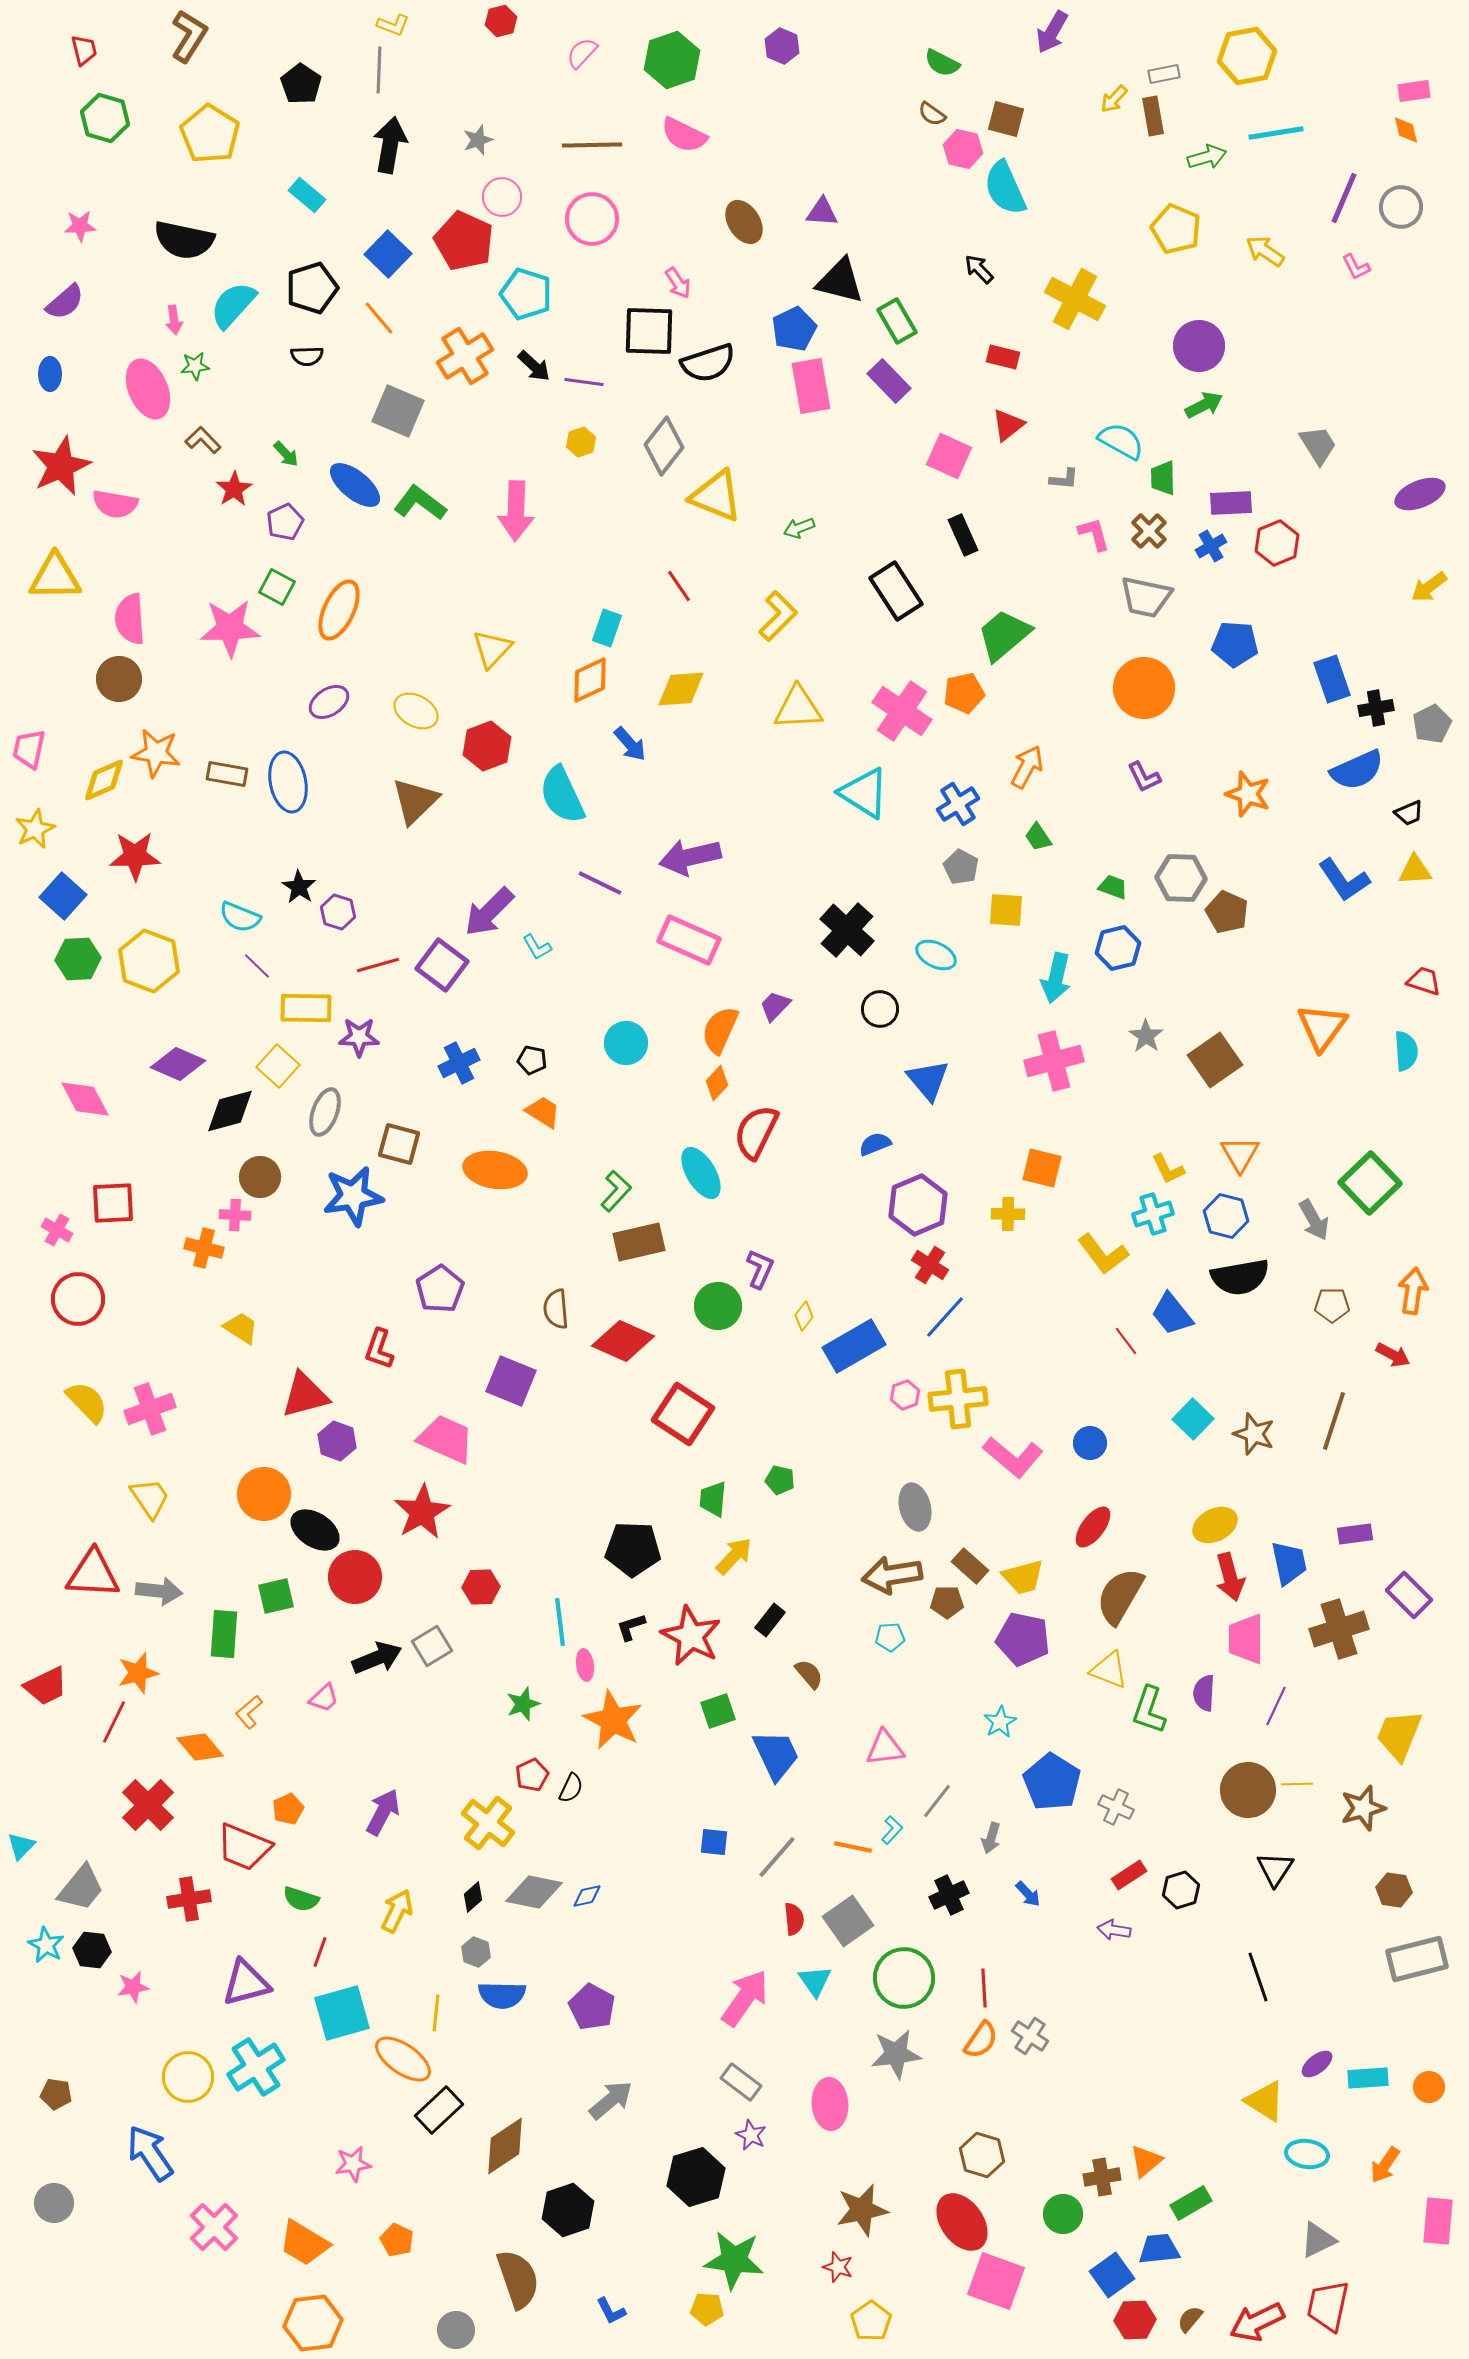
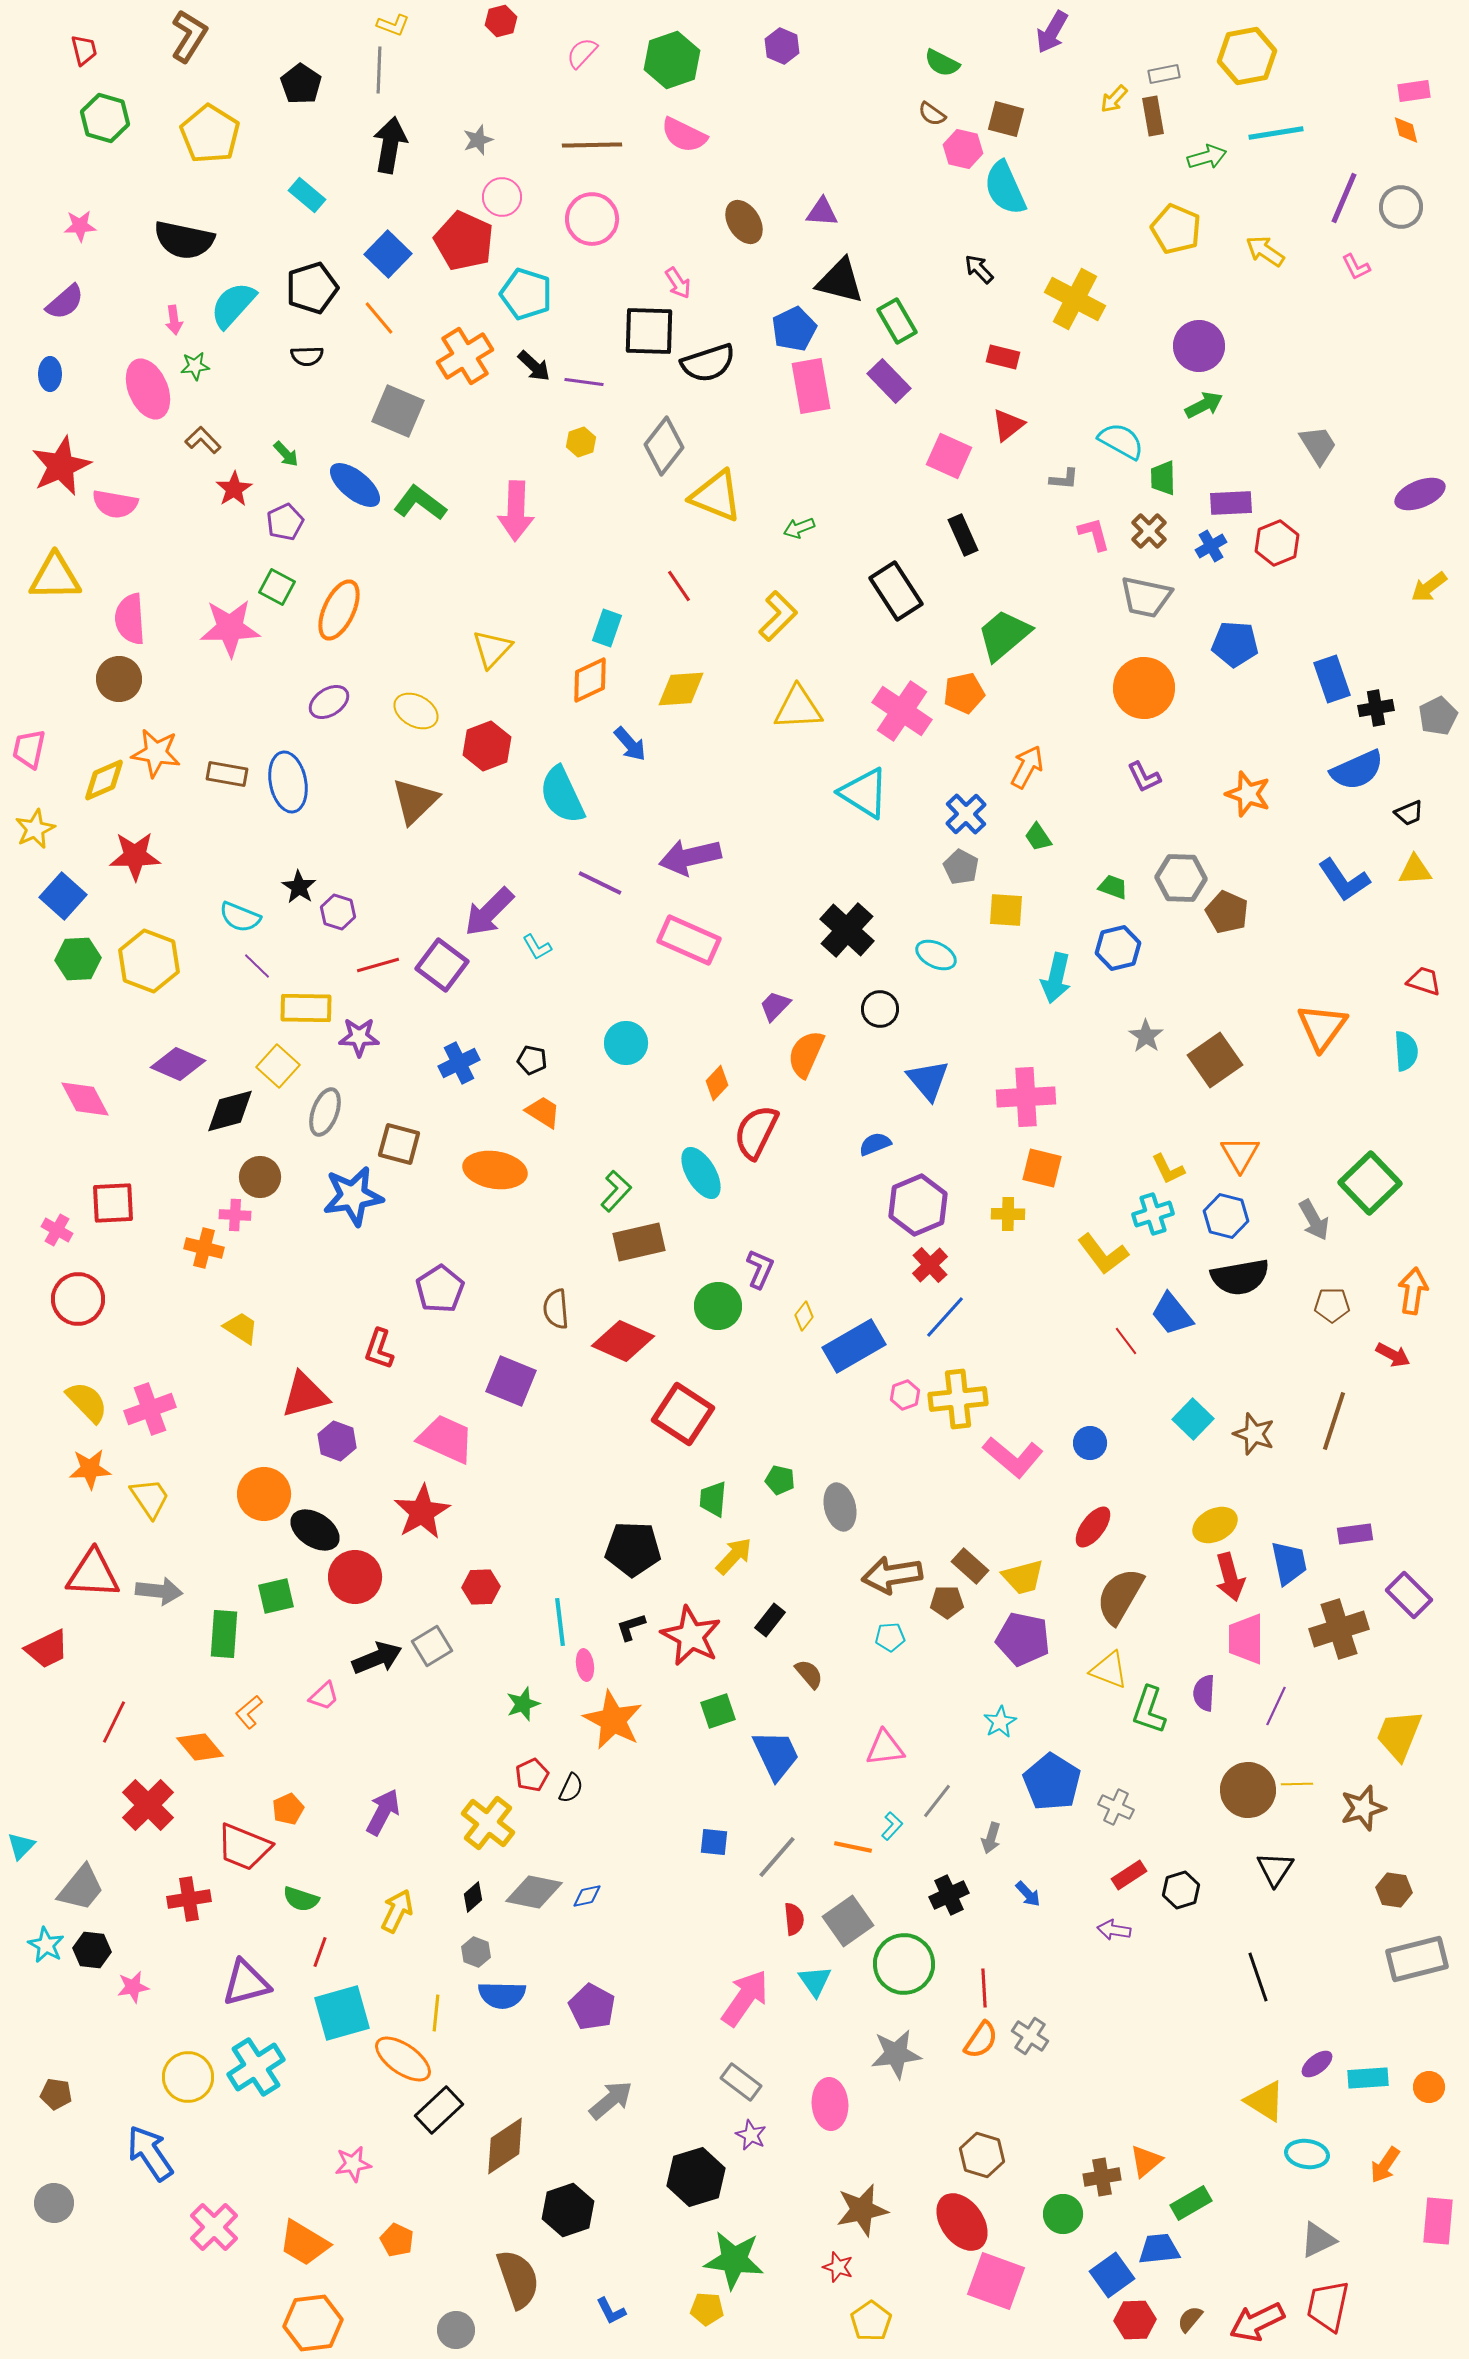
gray pentagon at (1432, 724): moved 6 px right, 8 px up
blue cross at (958, 804): moved 8 px right, 10 px down; rotated 12 degrees counterclockwise
orange semicircle at (720, 1030): moved 86 px right, 24 px down
pink cross at (1054, 1061): moved 28 px left, 36 px down; rotated 12 degrees clockwise
red cross at (930, 1265): rotated 15 degrees clockwise
gray ellipse at (915, 1507): moved 75 px left
orange star at (138, 1673): moved 48 px left, 204 px up; rotated 12 degrees clockwise
red trapezoid at (46, 1686): moved 1 px right, 37 px up
pink trapezoid at (324, 1698): moved 2 px up
cyan L-shape at (892, 1830): moved 4 px up
green circle at (904, 1978): moved 14 px up
